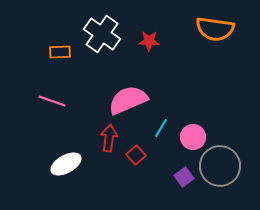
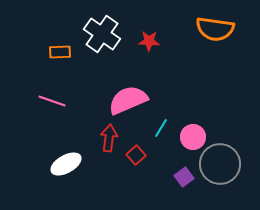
gray circle: moved 2 px up
